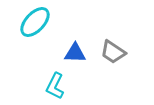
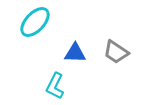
gray trapezoid: moved 3 px right
